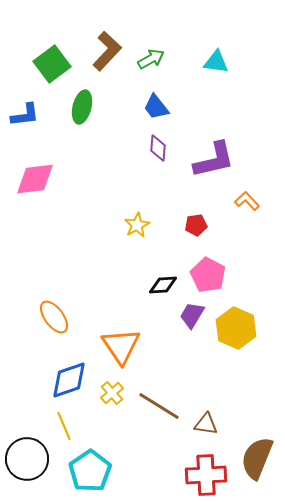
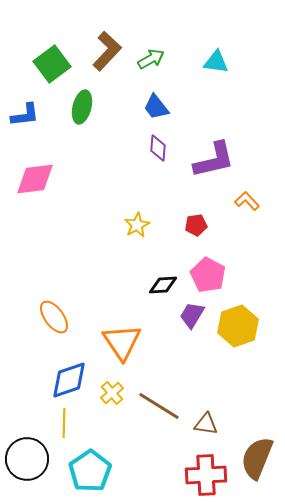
yellow hexagon: moved 2 px right, 2 px up; rotated 18 degrees clockwise
orange triangle: moved 1 px right, 4 px up
yellow line: moved 3 px up; rotated 24 degrees clockwise
